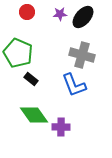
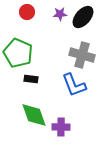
black rectangle: rotated 32 degrees counterclockwise
green diamond: rotated 16 degrees clockwise
